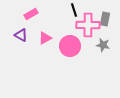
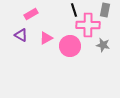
gray rectangle: moved 9 px up
pink triangle: moved 1 px right
